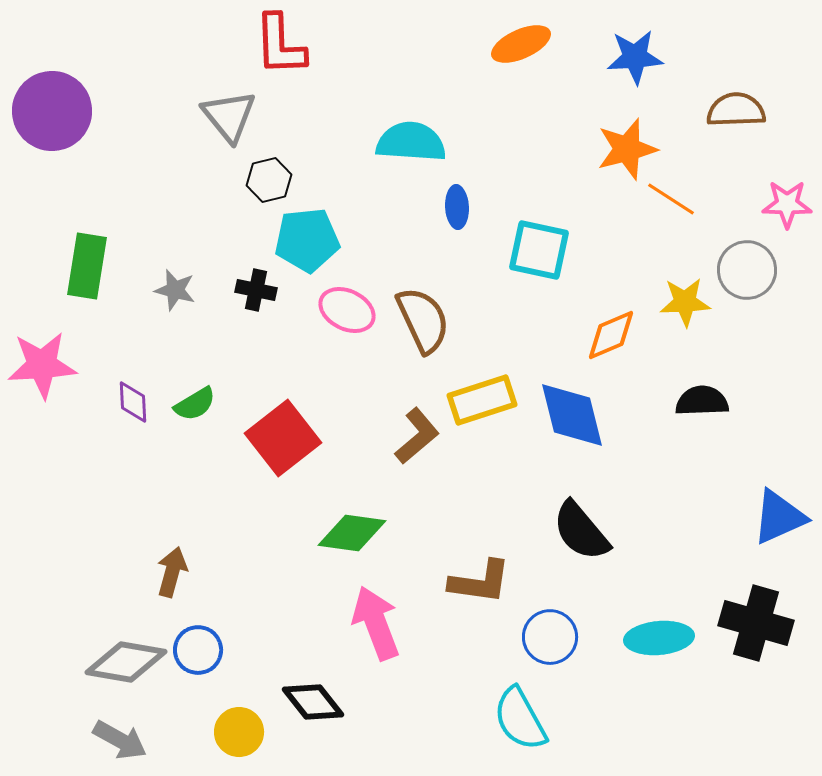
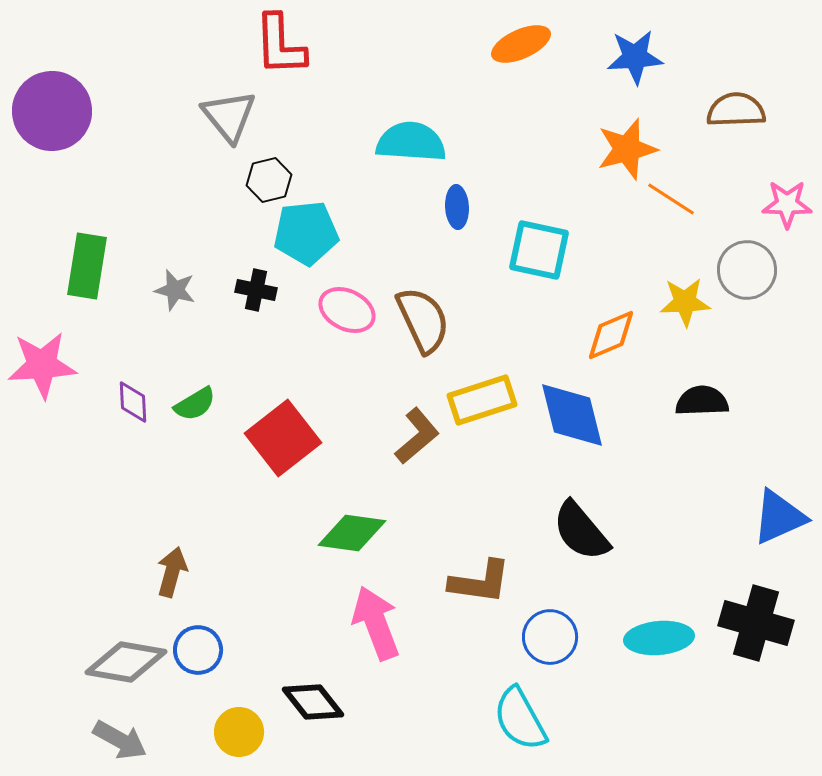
cyan pentagon at (307, 240): moved 1 px left, 7 px up
